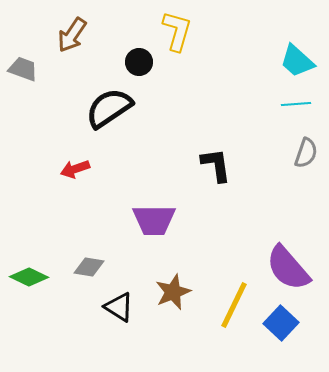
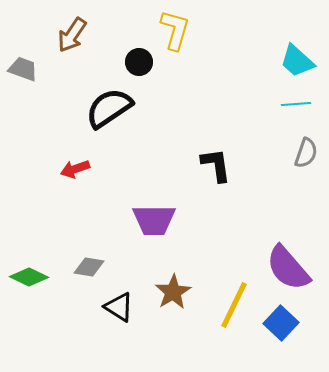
yellow L-shape: moved 2 px left, 1 px up
brown star: rotated 9 degrees counterclockwise
